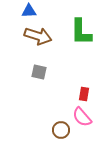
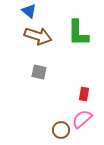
blue triangle: rotated 42 degrees clockwise
green L-shape: moved 3 px left, 1 px down
pink semicircle: moved 2 px down; rotated 90 degrees clockwise
